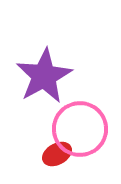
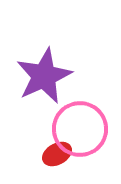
purple star: rotated 4 degrees clockwise
